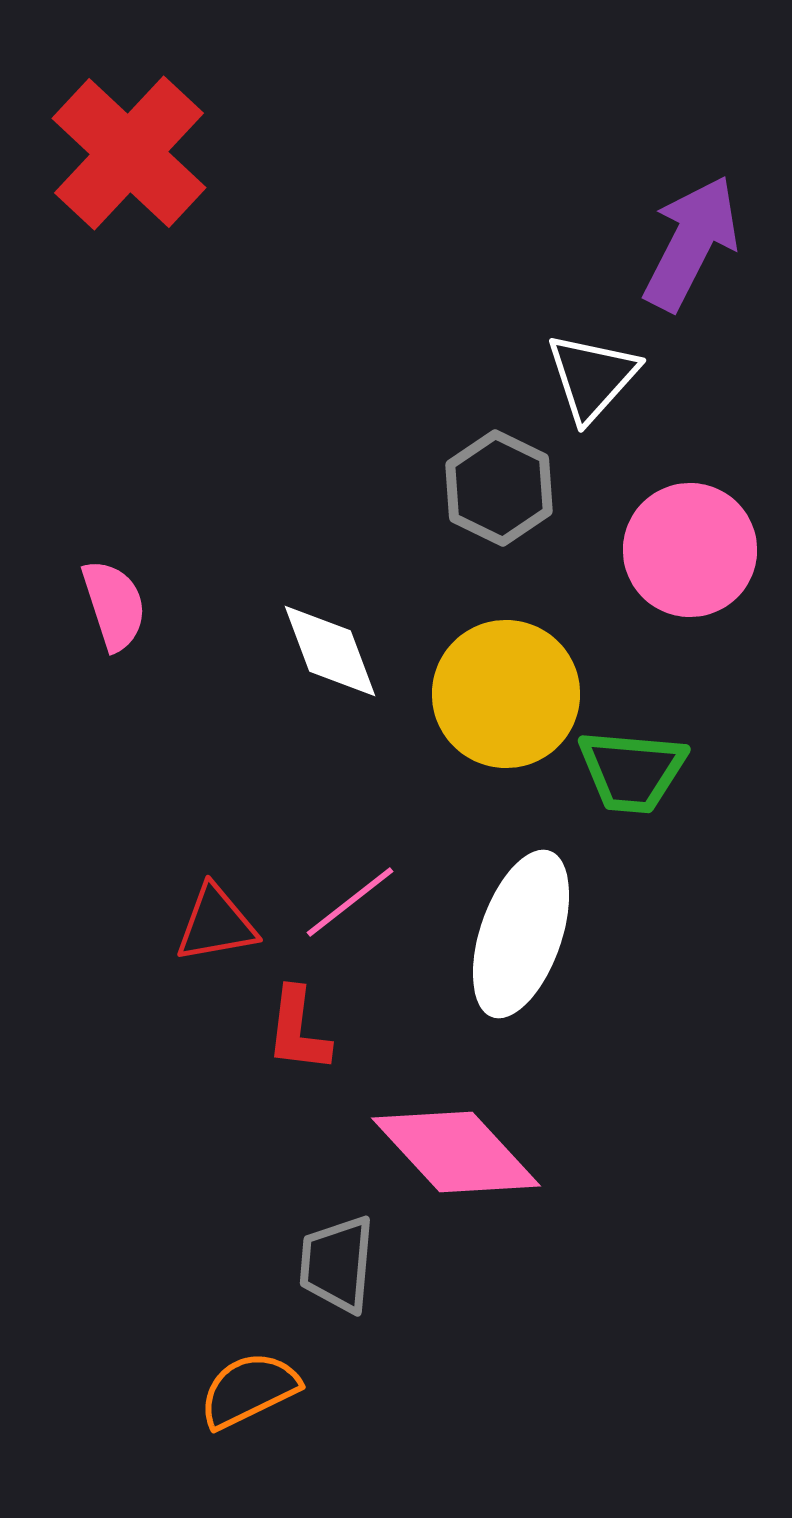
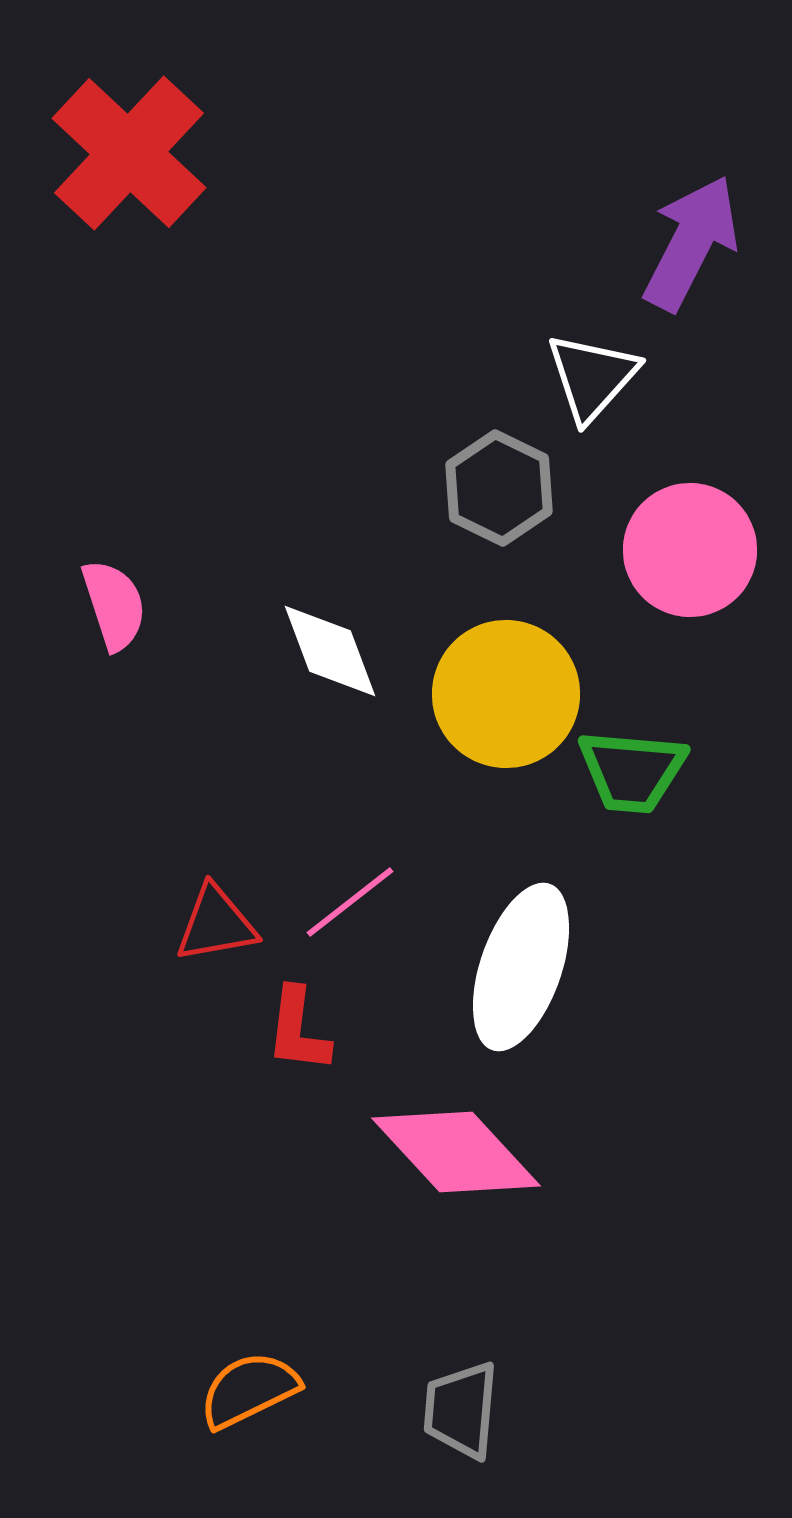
white ellipse: moved 33 px down
gray trapezoid: moved 124 px right, 146 px down
